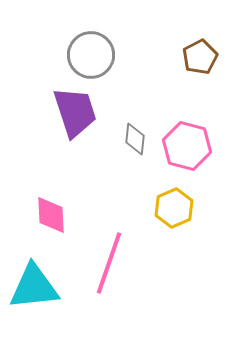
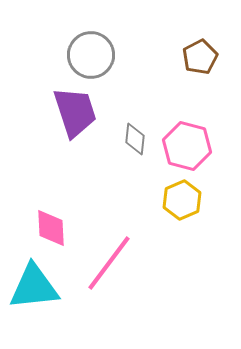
yellow hexagon: moved 8 px right, 8 px up
pink diamond: moved 13 px down
pink line: rotated 18 degrees clockwise
